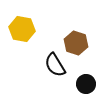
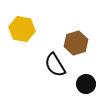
brown hexagon: rotated 25 degrees clockwise
